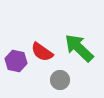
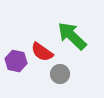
green arrow: moved 7 px left, 12 px up
gray circle: moved 6 px up
